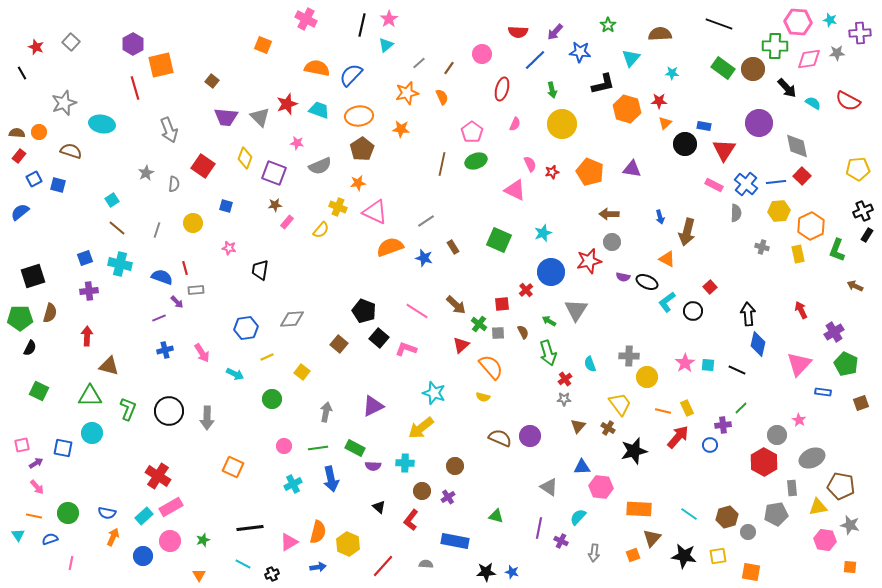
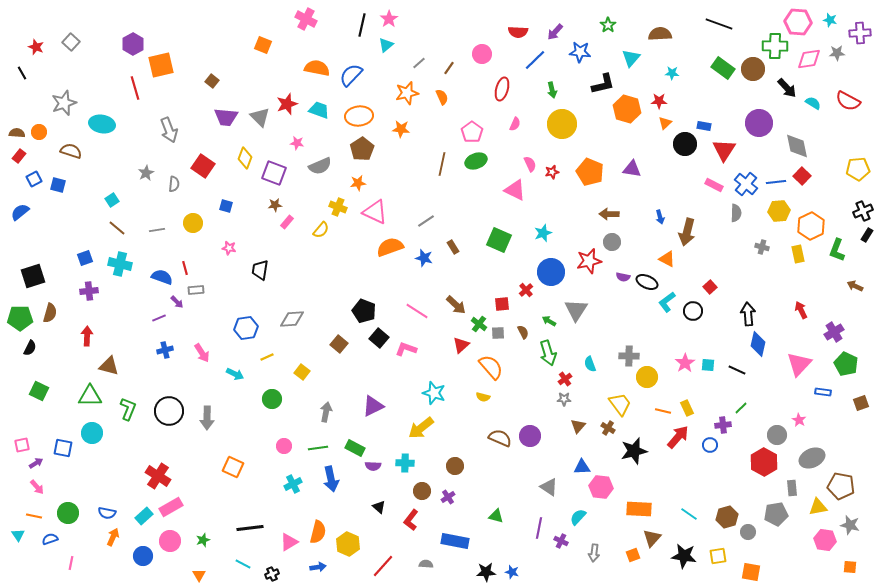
gray line at (157, 230): rotated 63 degrees clockwise
